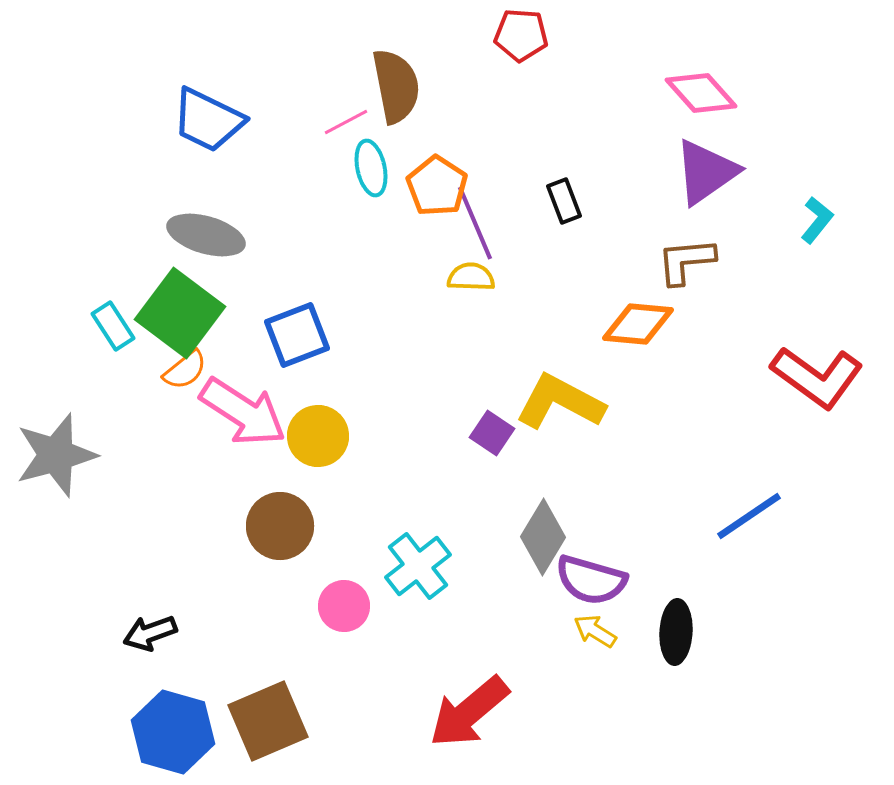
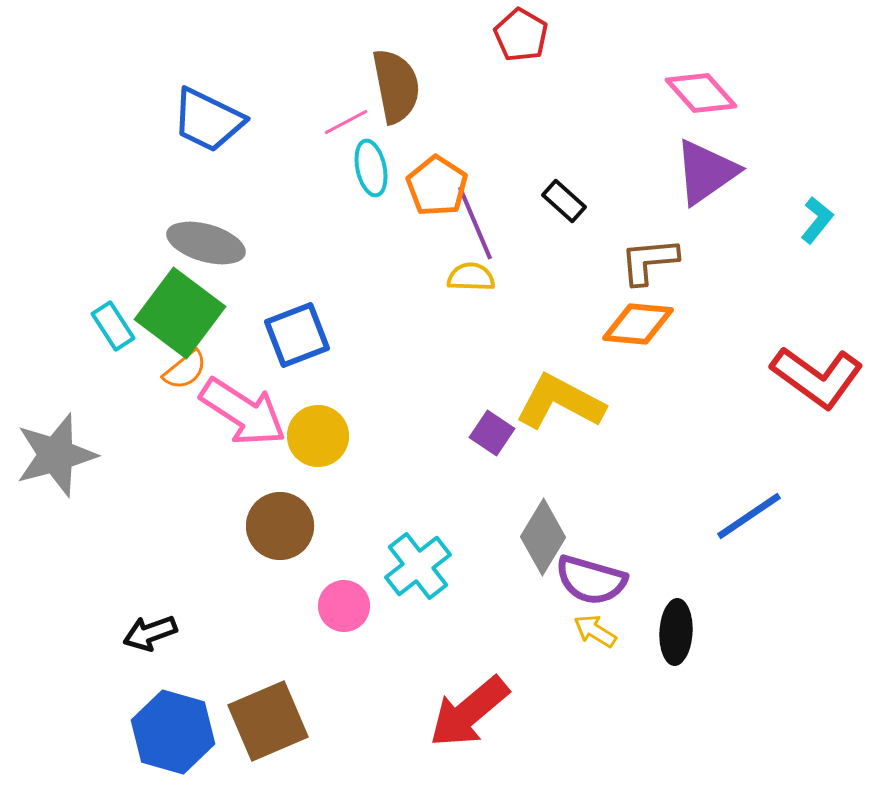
red pentagon: rotated 26 degrees clockwise
black rectangle: rotated 27 degrees counterclockwise
gray ellipse: moved 8 px down
brown L-shape: moved 37 px left
